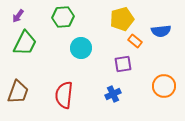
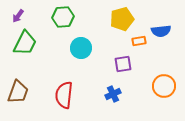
orange rectangle: moved 4 px right; rotated 48 degrees counterclockwise
